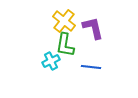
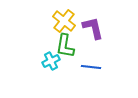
green L-shape: moved 1 px down
